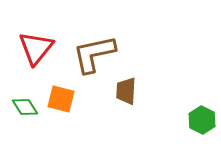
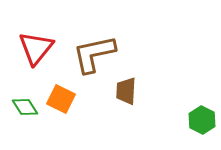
orange square: rotated 12 degrees clockwise
